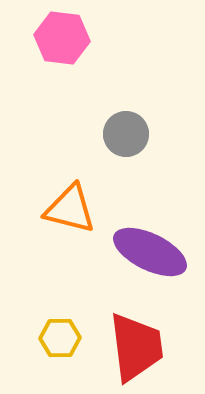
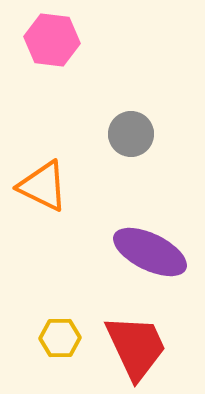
pink hexagon: moved 10 px left, 2 px down
gray circle: moved 5 px right
orange triangle: moved 27 px left, 23 px up; rotated 12 degrees clockwise
red trapezoid: rotated 18 degrees counterclockwise
